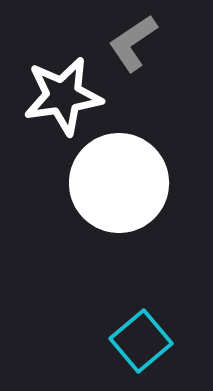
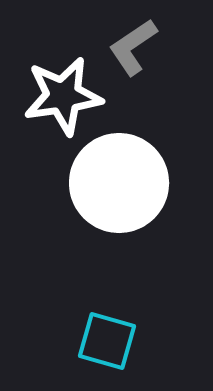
gray L-shape: moved 4 px down
cyan square: moved 34 px left; rotated 34 degrees counterclockwise
